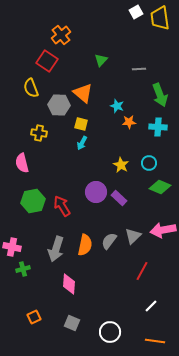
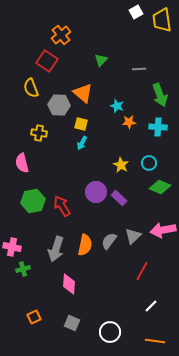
yellow trapezoid: moved 2 px right, 2 px down
